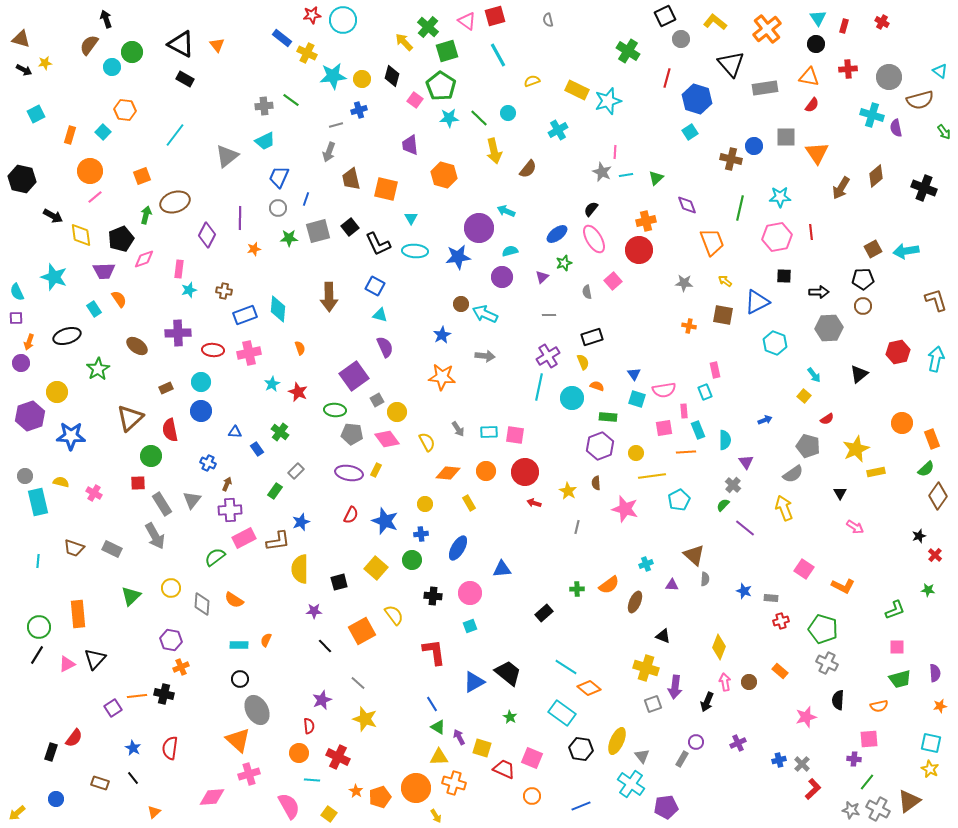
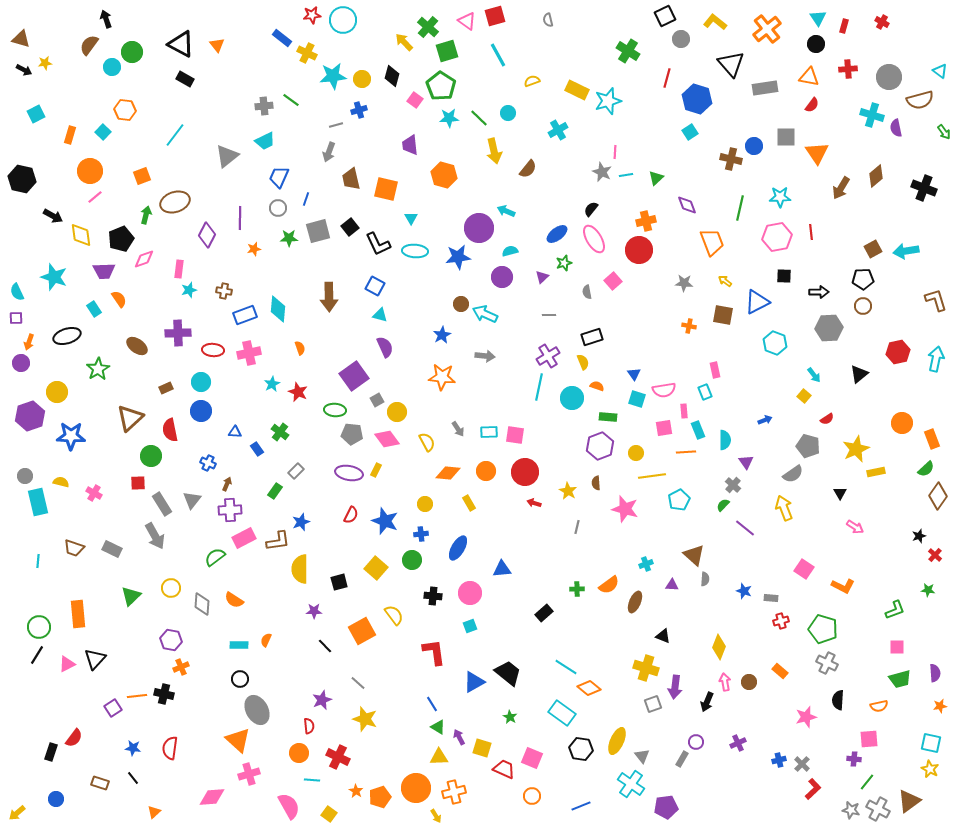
blue star at (133, 748): rotated 21 degrees counterclockwise
orange cross at (454, 783): moved 9 px down; rotated 30 degrees counterclockwise
